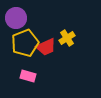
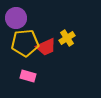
yellow pentagon: rotated 16 degrees clockwise
